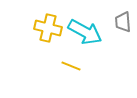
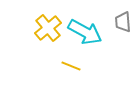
yellow cross: rotated 36 degrees clockwise
